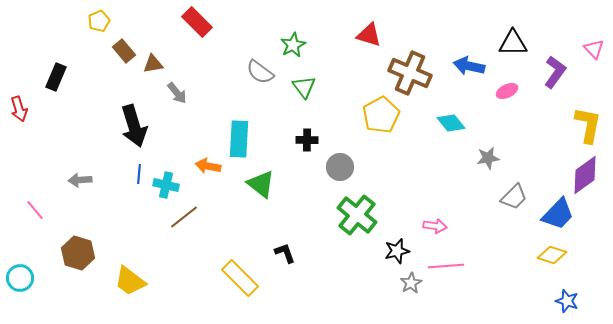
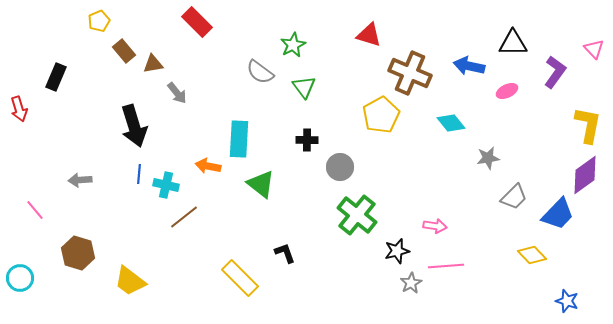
yellow diamond at (552, 255): moved 20 px left; rotated 28 degrees clockwise
